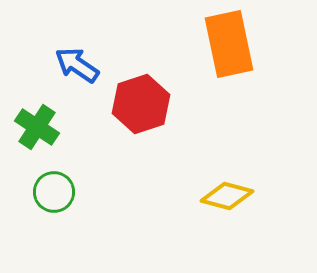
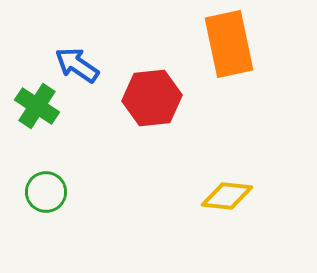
red hexagon: moved 11 px right, 6 px up; rotated 12 degrees clockwise
green cross: moved 21 px up
green circle: moved 8 px left
yellow diamond: rotated 9 degrees counterclockwise
